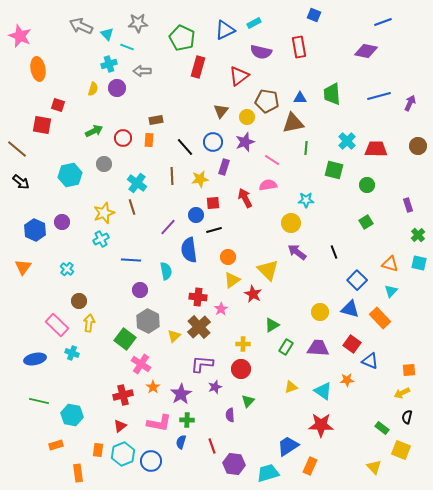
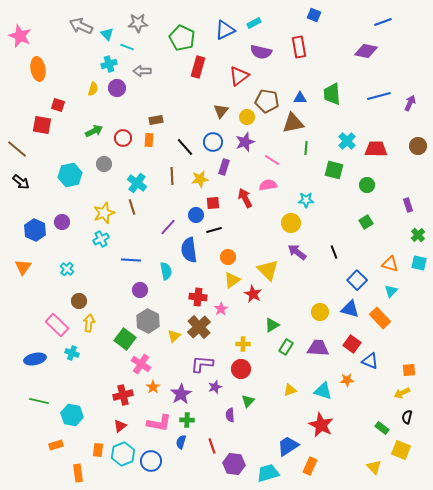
yellow triangle at (291, 387): moved 1 px left, 3 px down
cyan triangle at (323, 391): rotated 18 degrees counterclockwise
red star at (321, 425): rotated 25 degrees clockwise
